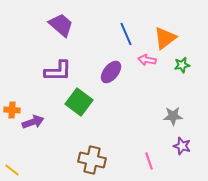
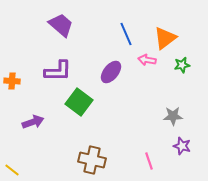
orange cross: moved 29 px up
